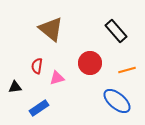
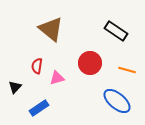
black rectangle: rotated 15 degrees counterclockwise
orange line: rotated 30 degrees clockwise
black triangle: rotated 40 degrees counterclockwise
